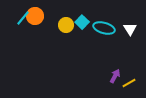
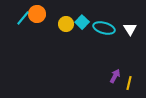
orange circle: moved 2 px right, 2 px up
yellow circle: moved 1 px up
yellow line: rotated 48 degrees counterclockwise
